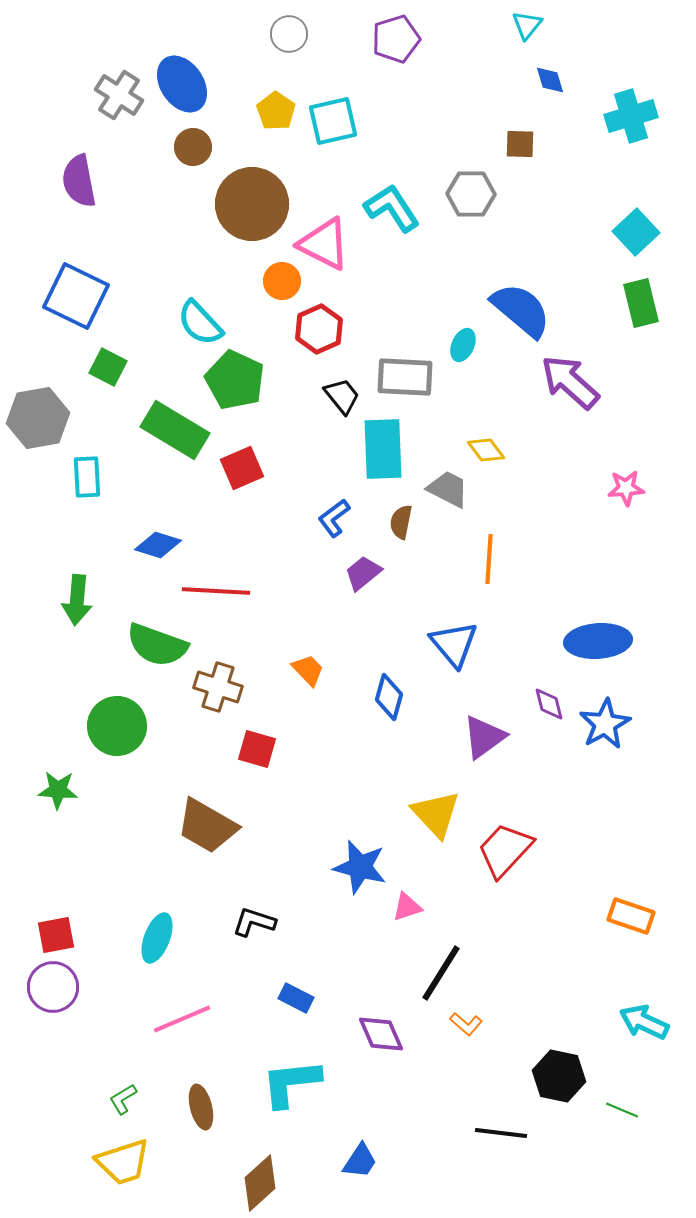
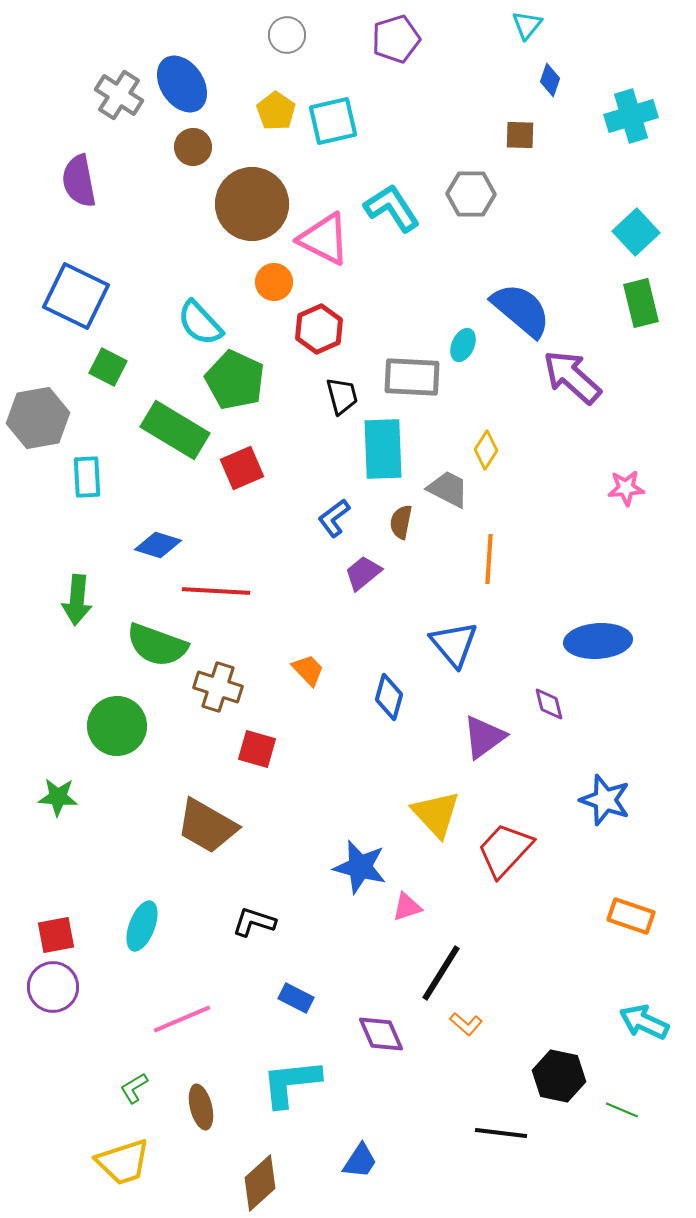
gray circle at (289, 34): moved 2 px left, 1 px down
blue diamond at (550, 80): rotated 36 degrees clockwise
brown square at (520, 144): moved 9 px up
pink triangle at (324, 244): moved 5 px up
orange circle at (282, 281): moved 8 px left, 1 px down
gray rectangle at (405, 377): moved 7 px right
purple arrow at (570, 382): moved 2 px right, 5 px up
black trapezoid at (342, 396): rotated 24 degrees clockwise
yellow diamond at (486, 450): rotated 69 degrees clockwise
blue star at (605, 724): moved 76 px down; rotated 24 degrees counterclockwise
green star at (58, 790): moved 7 px down
cyan ellipse at (157, 938): moved 15 px left, 12 px up
green L-shape at (123, 1099): moved 11 px right, 11 px up
